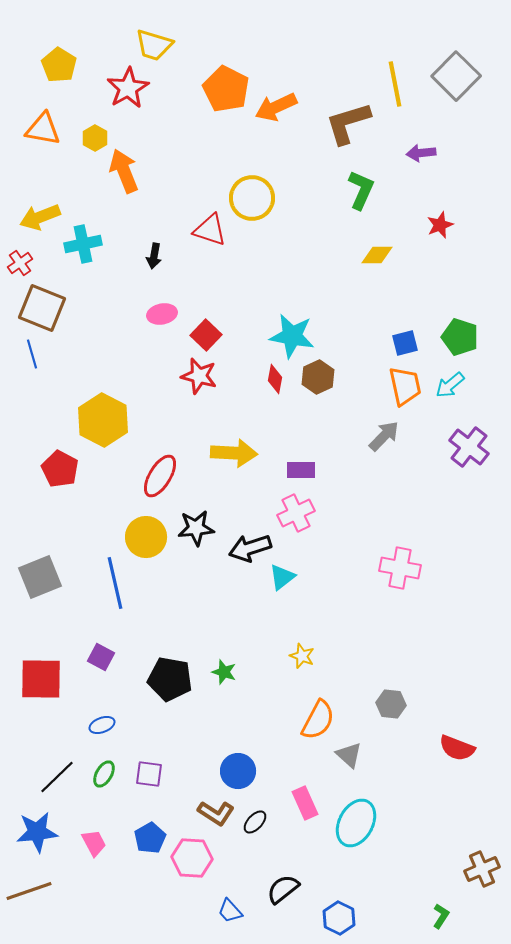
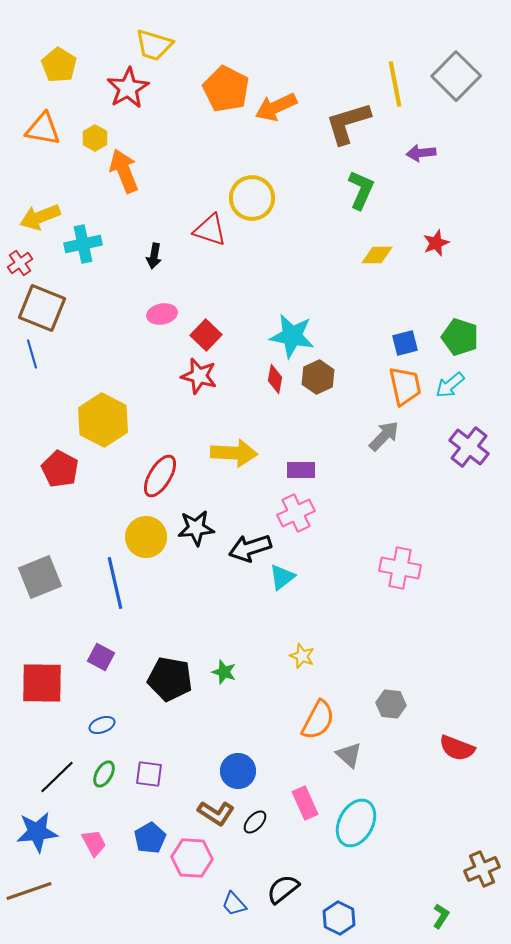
red star at (440, 225): moved 4 px left, 18 px down
red square at (41, 679): moved 1 px right, 4 px down
blue trapezoid at (230, 911): moved 4 px right, 7 px up
